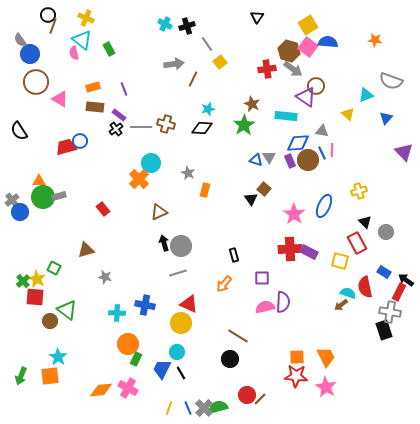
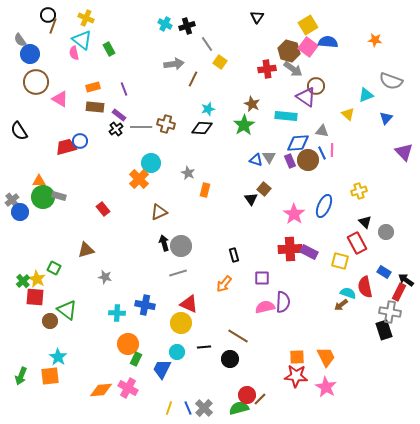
yellow square at (220, 62): rotated 16 degrees counterclockwise
gray rectangle at (59, 196): rotated 32 degrees clockwise
black line at (181, 373): moved 23 px right, 26 px up; rotated 64 degrees counterclockwise
green semicircle at (218, 407): moved 21 px right, 1 px down
